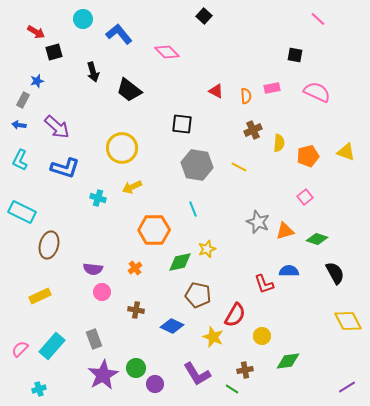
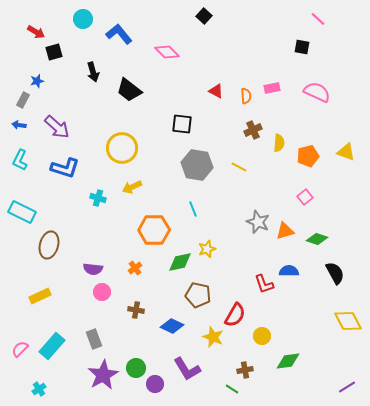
black square at (295, 55): moved 7 px right, 8 px up
purple L-shape at (197, 374): moved 10 px left, 5 px up
cyan cross at (39, 389): rotated 16 degrees counterclockwise
